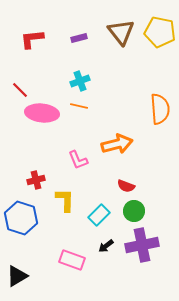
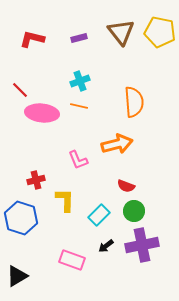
red L-shape: rotated 20 degrees clockwise
orange semicircle: moved 26 px left, 7 px up
